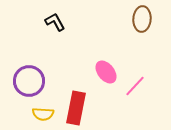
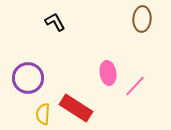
pink ellipse: moved 2 px right, 1 px down; rotated 30 degrees clockwise
purple circle: moved 1 px left, 3 px up
red rectangle: rotated 68 degrees counterclockwise
yellow semicircle: rotated 90 degrees clockwise
